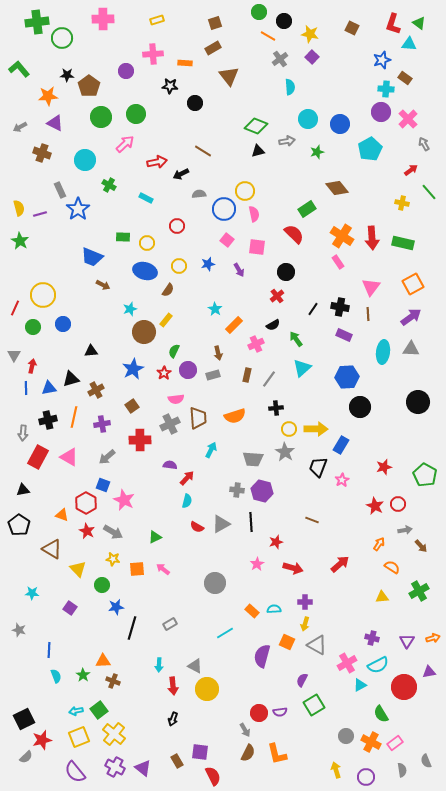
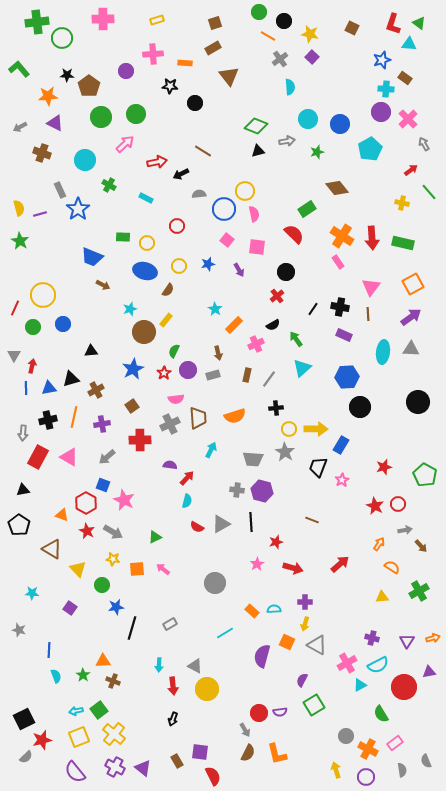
orange cross at (371, 742): moved 3 px left, 7 px down
